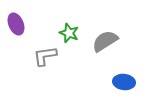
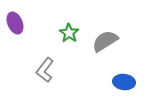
purple ellipse: moved 1 px left, 1 px up
green star: rotated 12 degrees clockwise
gray L-shape: moved 14 px down; rotated 45 degrees counterclockwise
